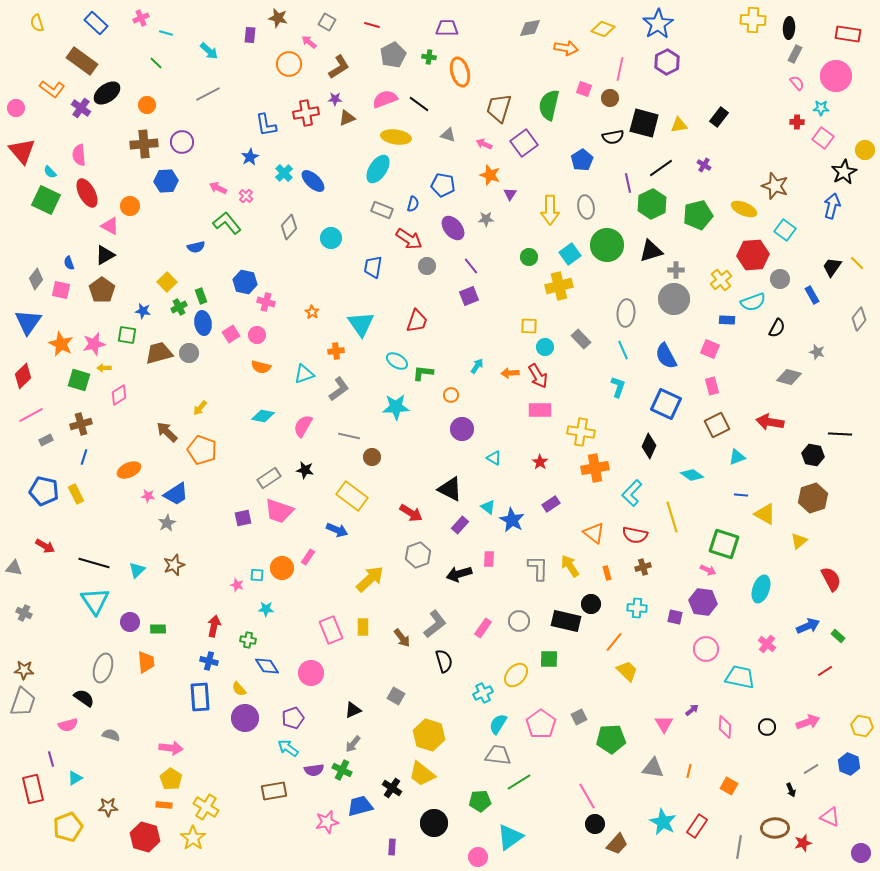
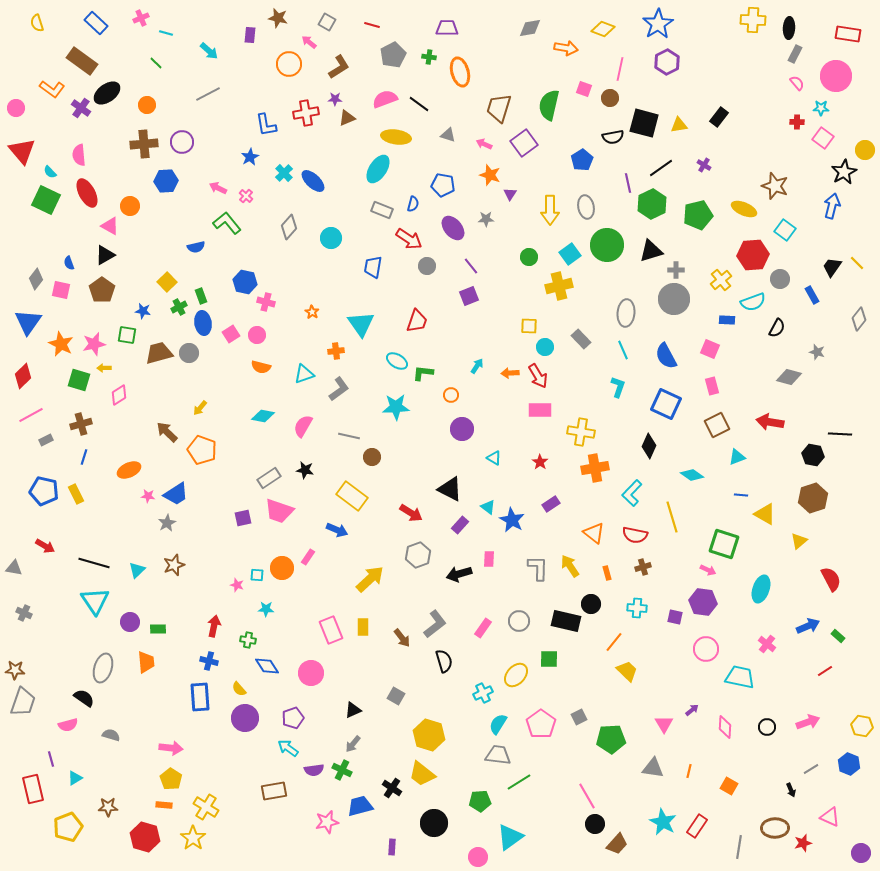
brown star at (24, 670): moved 9 px left
